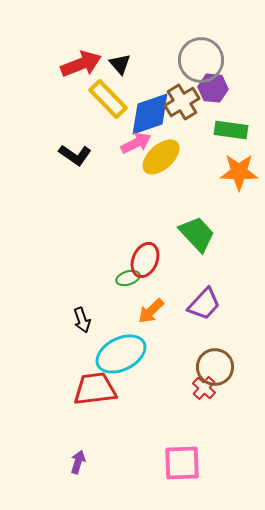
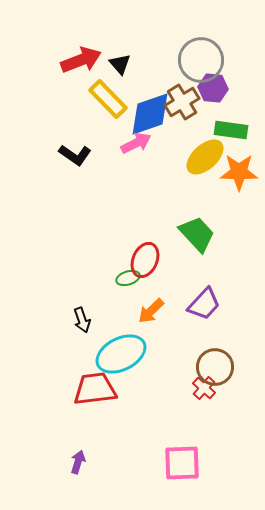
red arrow: moved 4 px up
yellow ellipse: moved 44 px right
